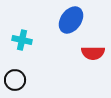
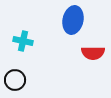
blue ellipse: moved 2 px right; rotated 24 degrees counterclockwise
cyan cross: moved 1 px right, 1 px down
